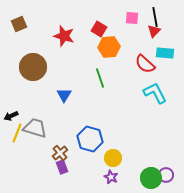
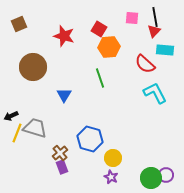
cyan rectangle: moved 3 px up
